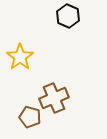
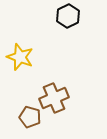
black hexagon: rotated 10 degrees clockwise
yellow star: rotated 16 degrees counterclockwise
